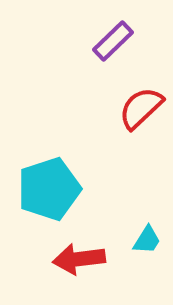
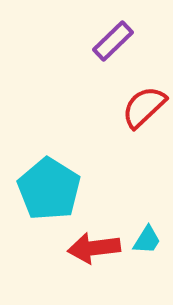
red semicircle: moved 3 px right, 1 px up
cyan pentagon: rotated 22 degrees counterclockwise
red arrow: moved 15 px right, 11 px up
